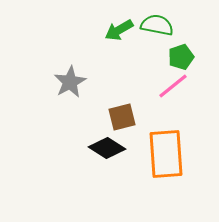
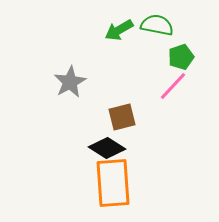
pink line: rotated 8 degrees counterclockwise
orange rectangle: moved 53 px left, 29 px down
